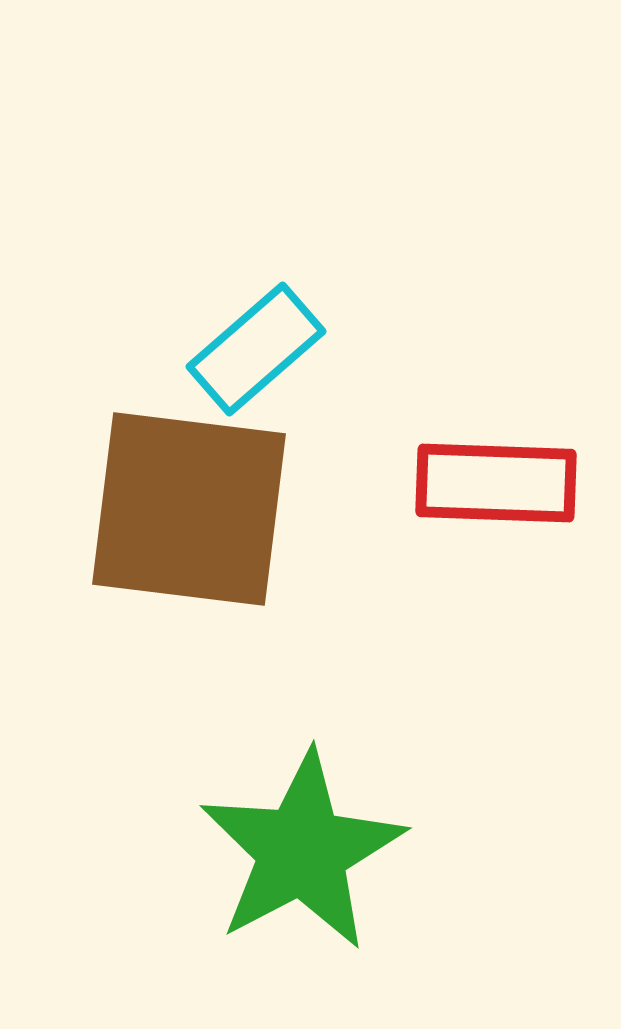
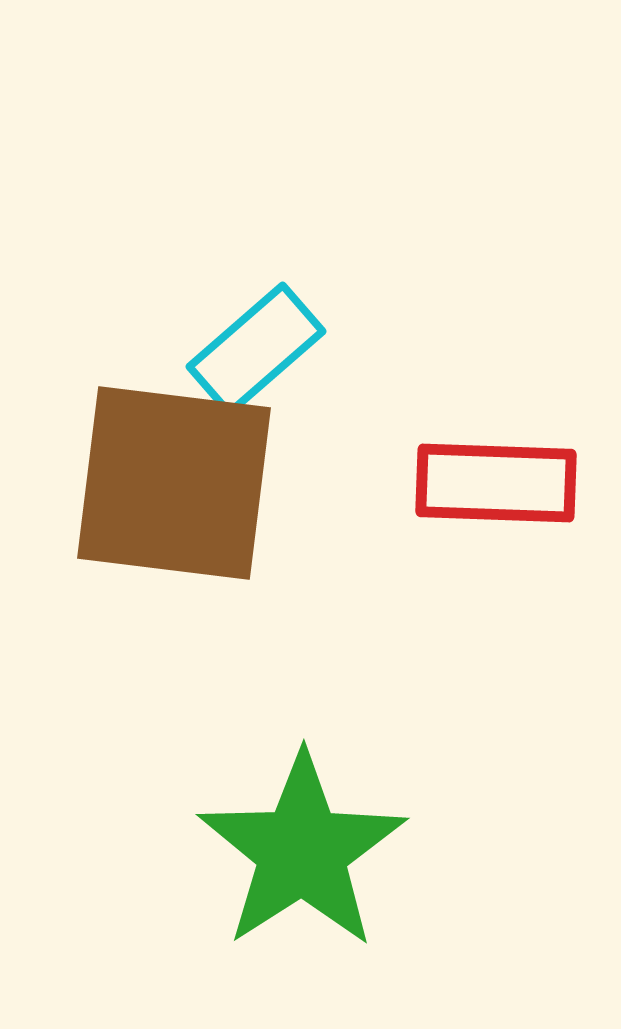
brown square: moved 15 px left, 26 px up
green star: rotated 5 degrees counterclockwise
